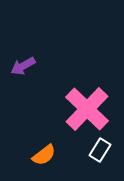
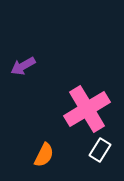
pink cross: rotated 15 degrees clockwise
orange semicircle: rotated 25 degrees counterclockwise
